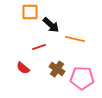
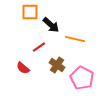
red line: rotated 16 degrees counterclockwise
brown cross: moved 4 px up
pink pentagon: rotated 25 degrees clockwise
